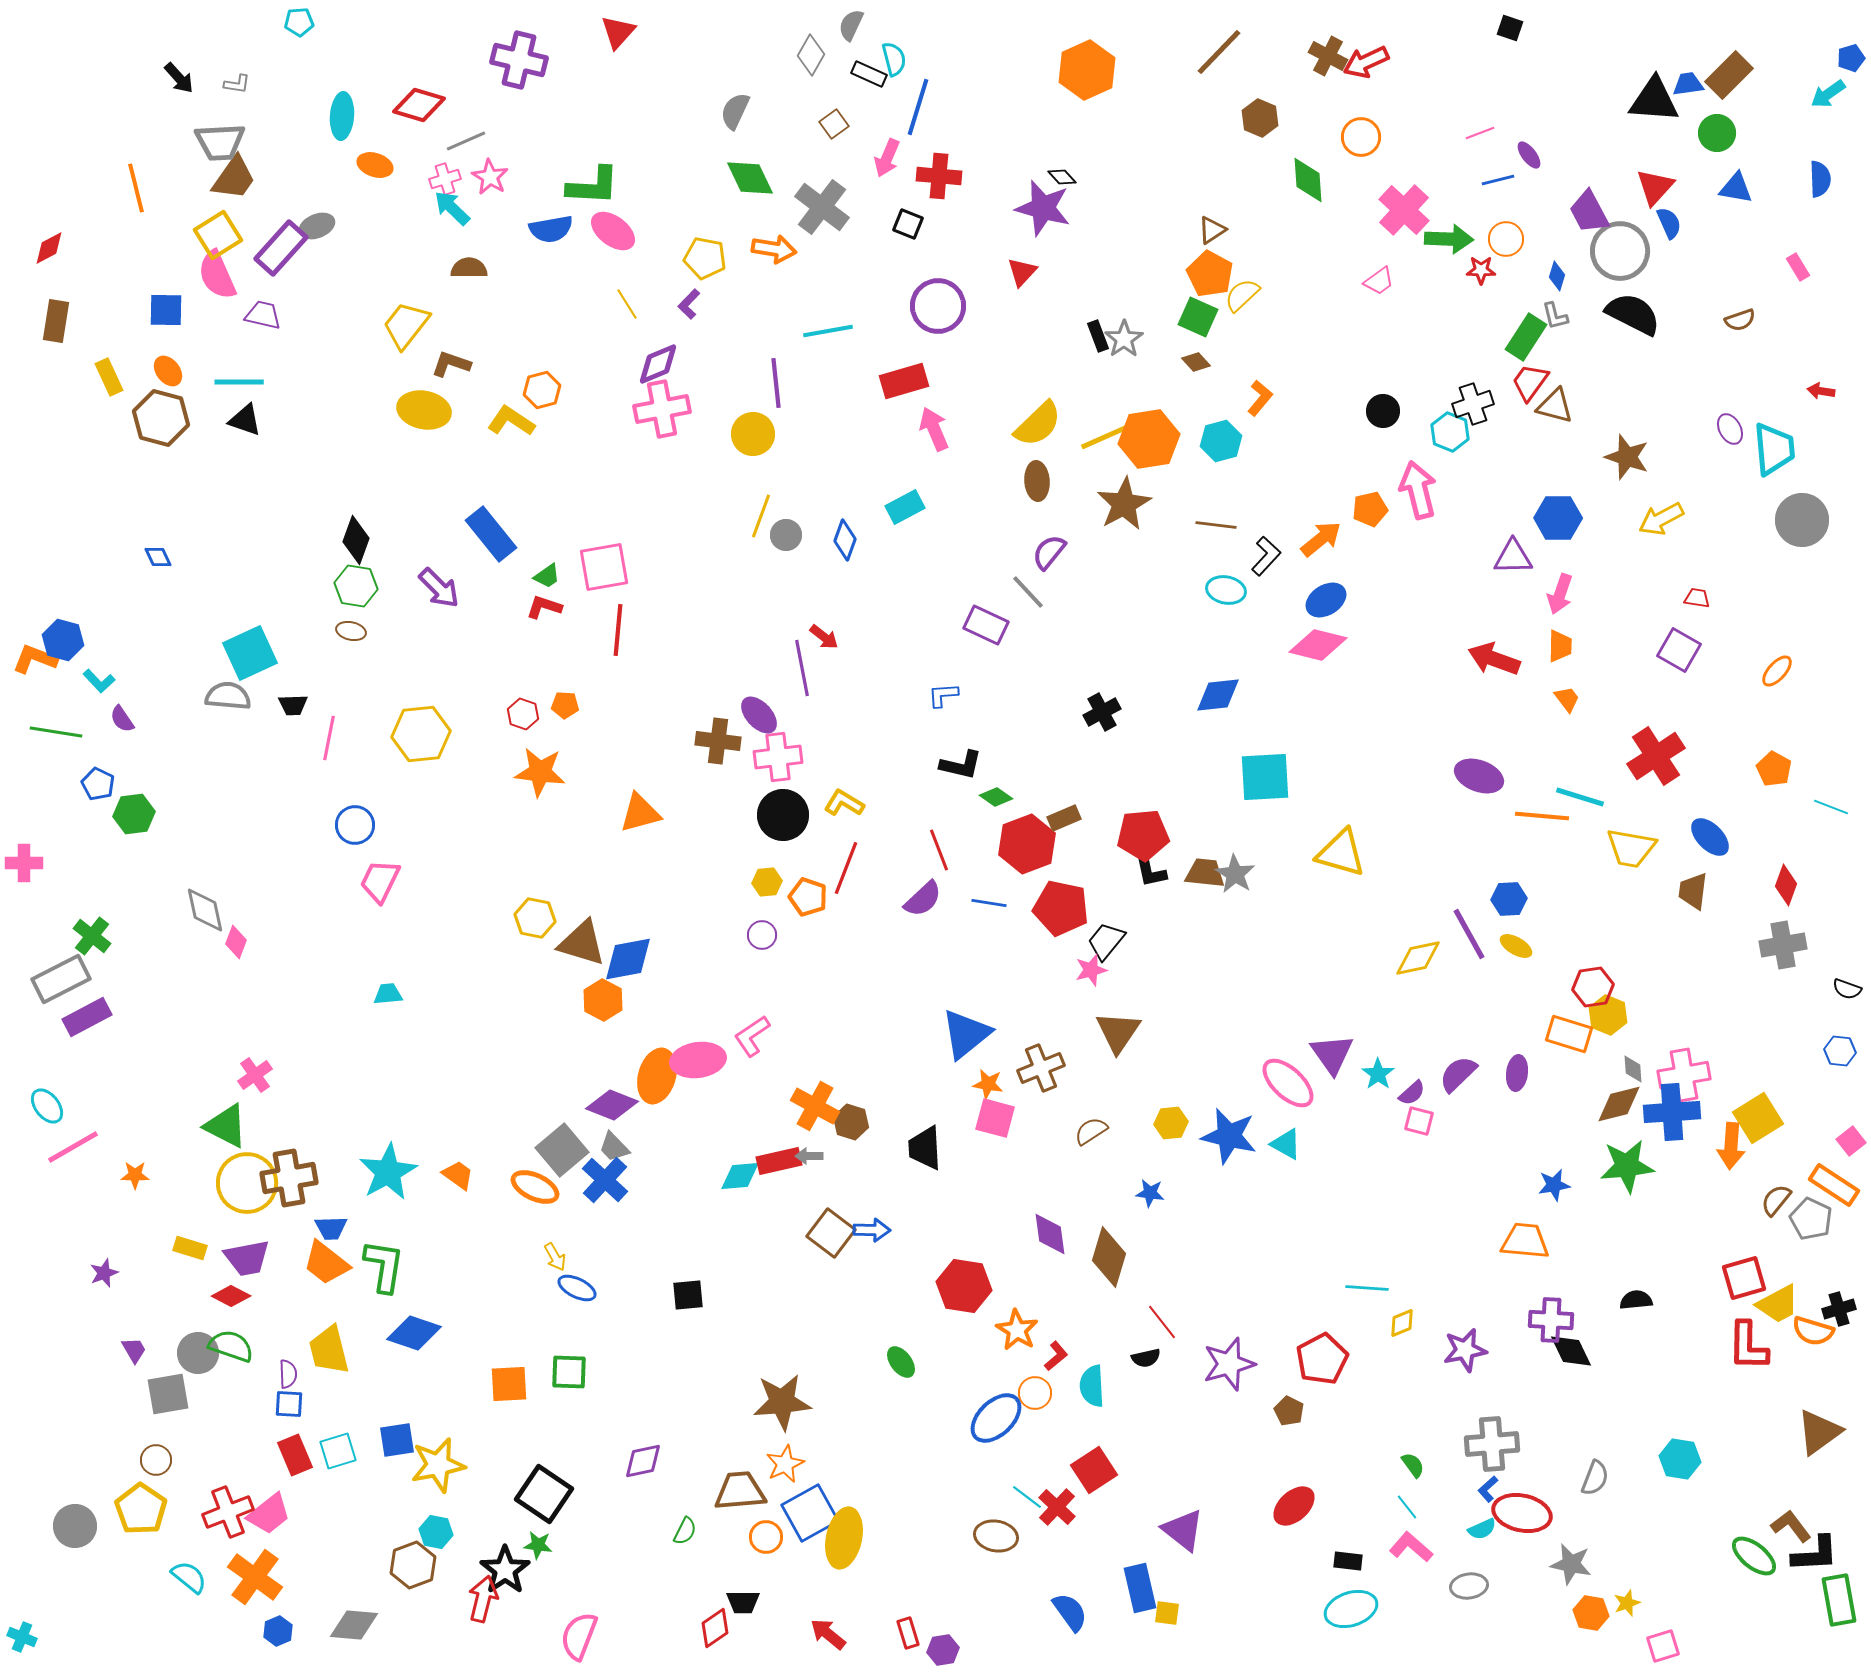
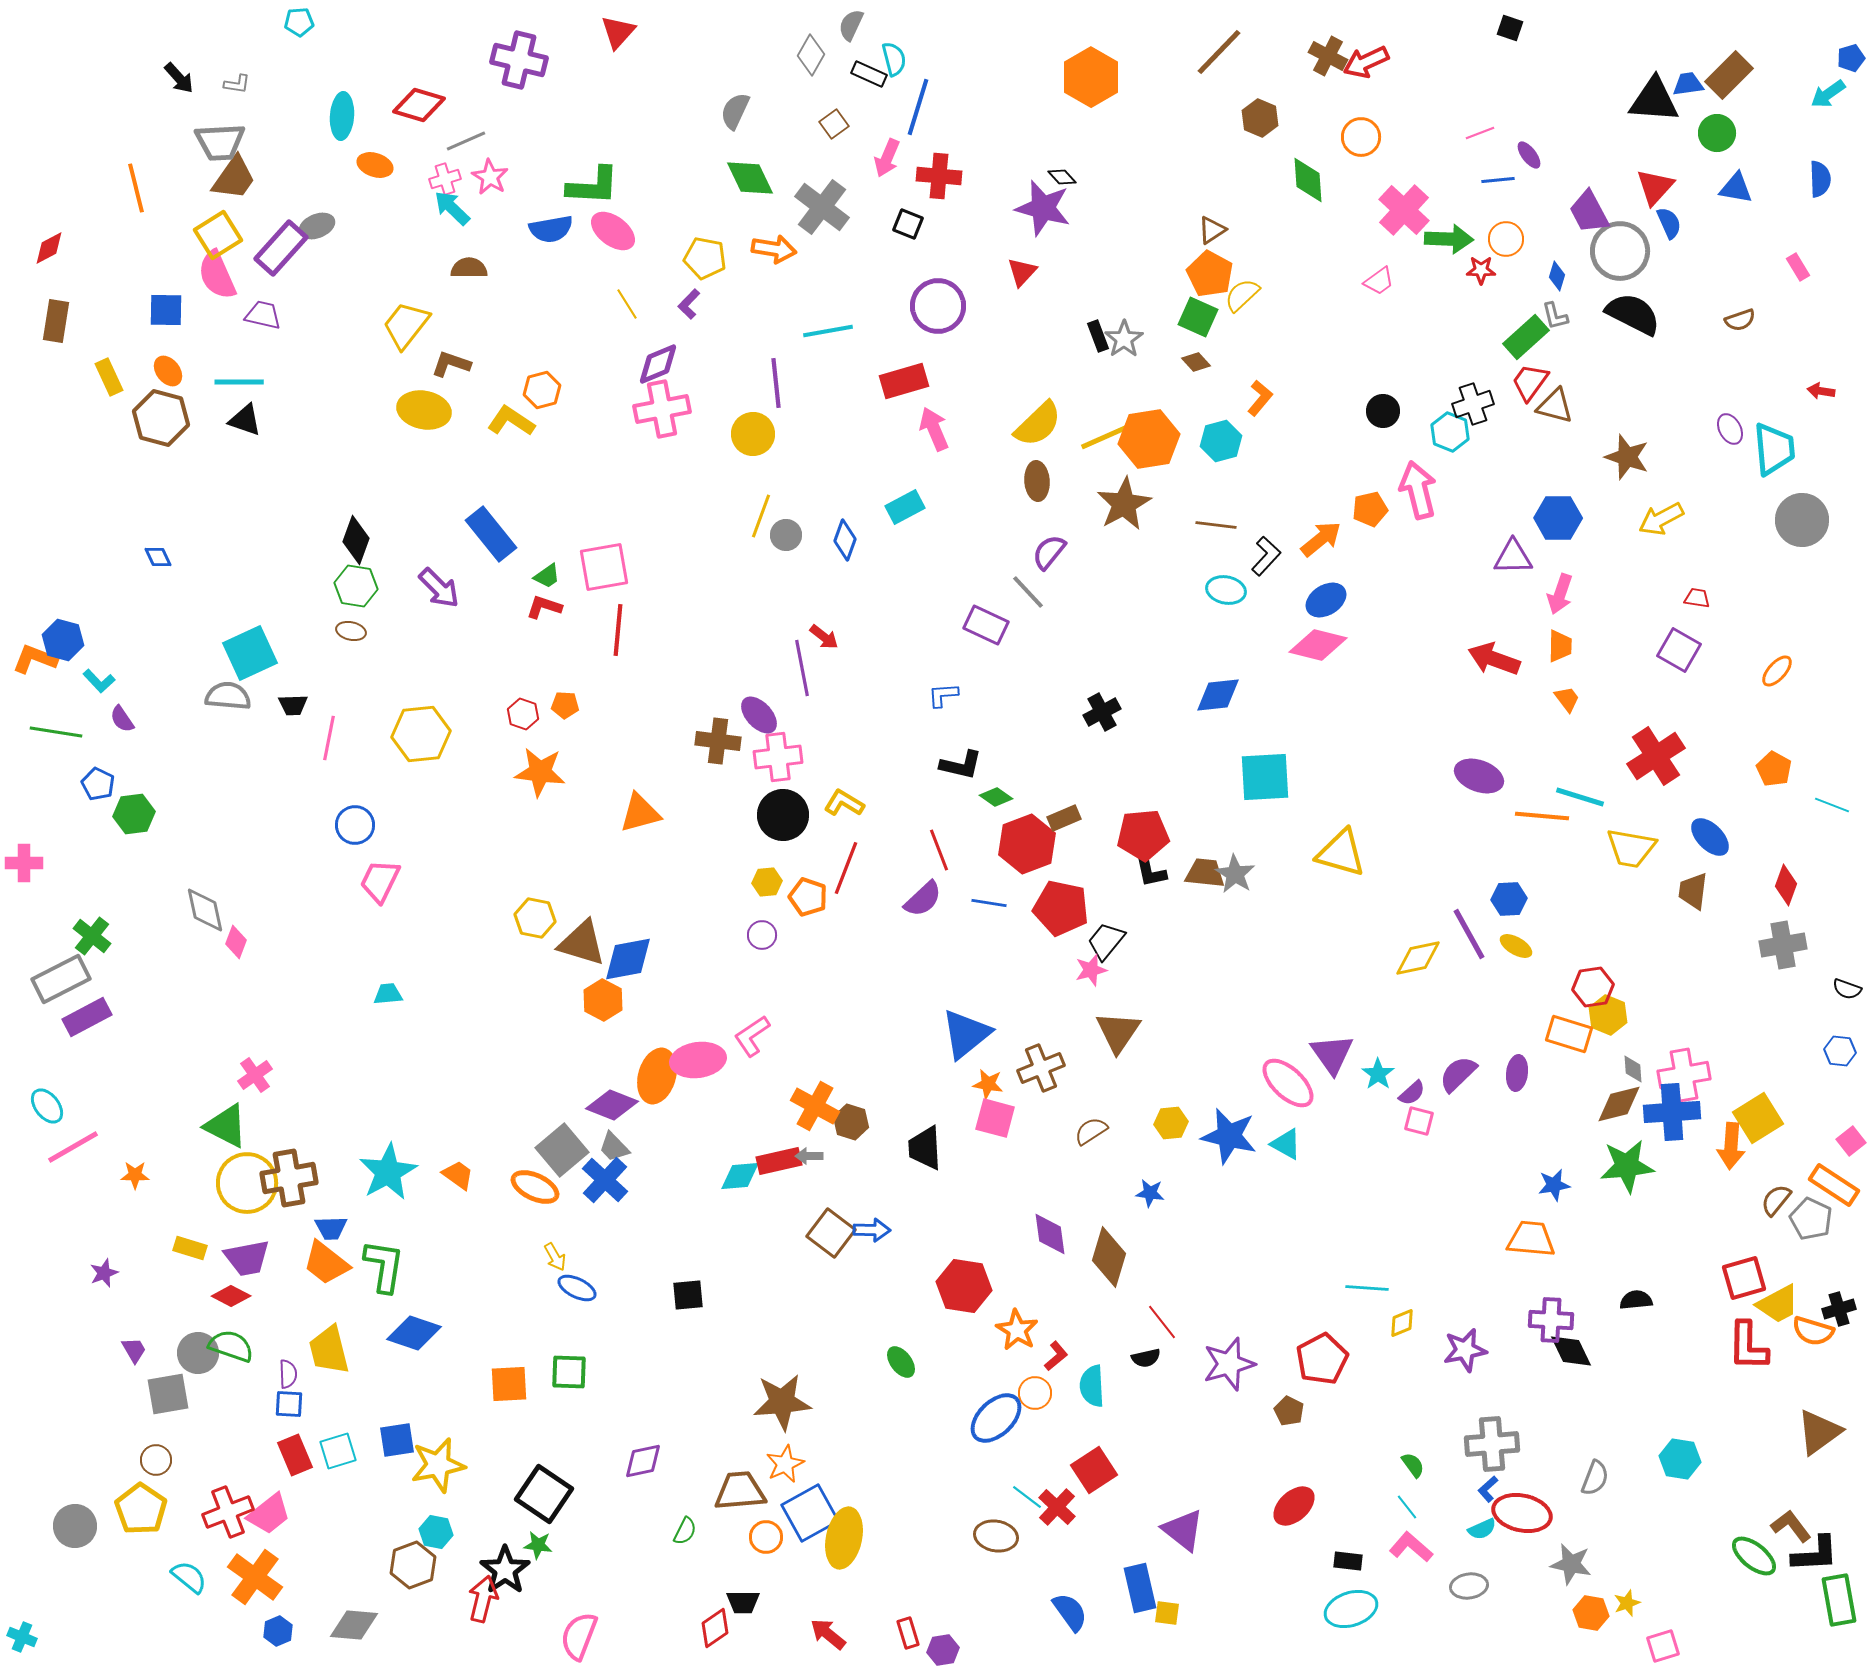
orange hexagon at (1087, 70): moved 4 px right, 7 px down; rotated 6 degrees counterclockwise
blue line at (1498, 180): rotated 8 degrees clockwise
green rectangle at (1526, 337): rotated 15 degrees clockwise
cyan line at (1831, 807): moved 1 px right, 2 px up
orange trapezoid at (1525, 1241): moved 6 px right, 2 px up
